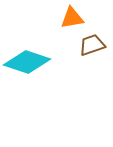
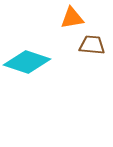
brown trapezoid: rotated 24 degrees clockwise
